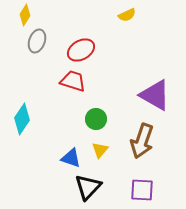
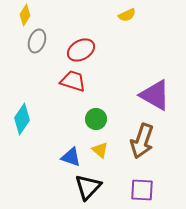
yellow triangle: rotated 30 degrees counterclockwise
blue triangle: moved 1 px up
